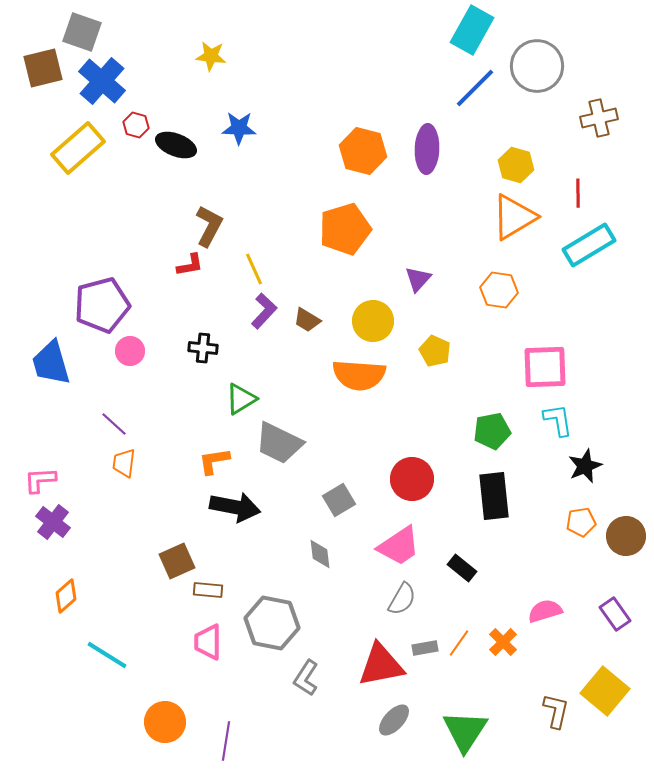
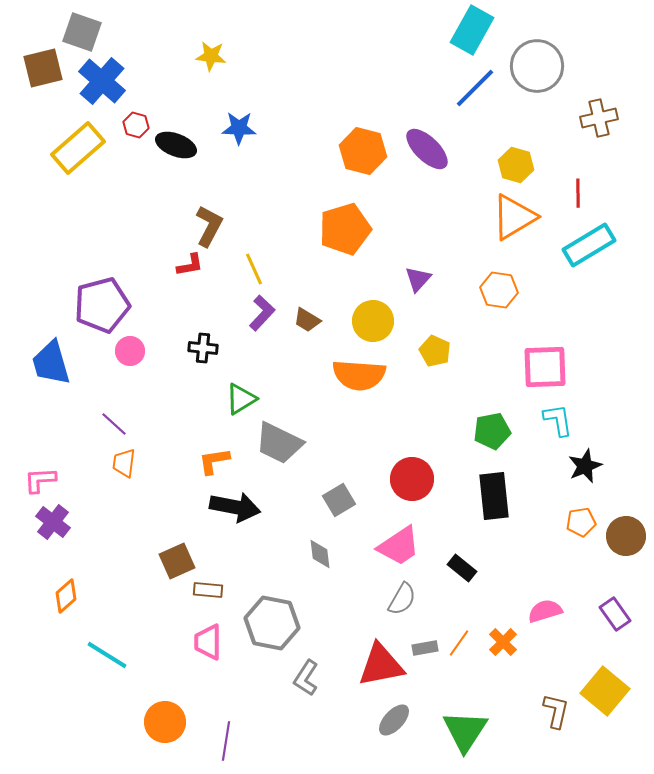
purple ellipse at (427, 149): rotated 48 degrees counterclockwise
purple L-shape at (264, 311): moved 2 px left, 2 px down
